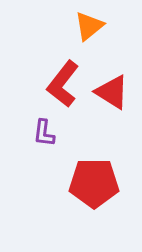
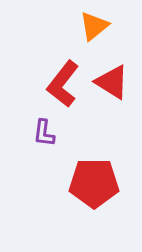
orange triangle: moved 5 px right
red triangle: moved 10 px up
